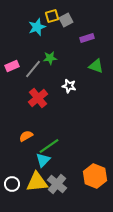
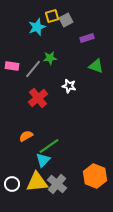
pink rectangle: rotated 32 degrees clockwise
